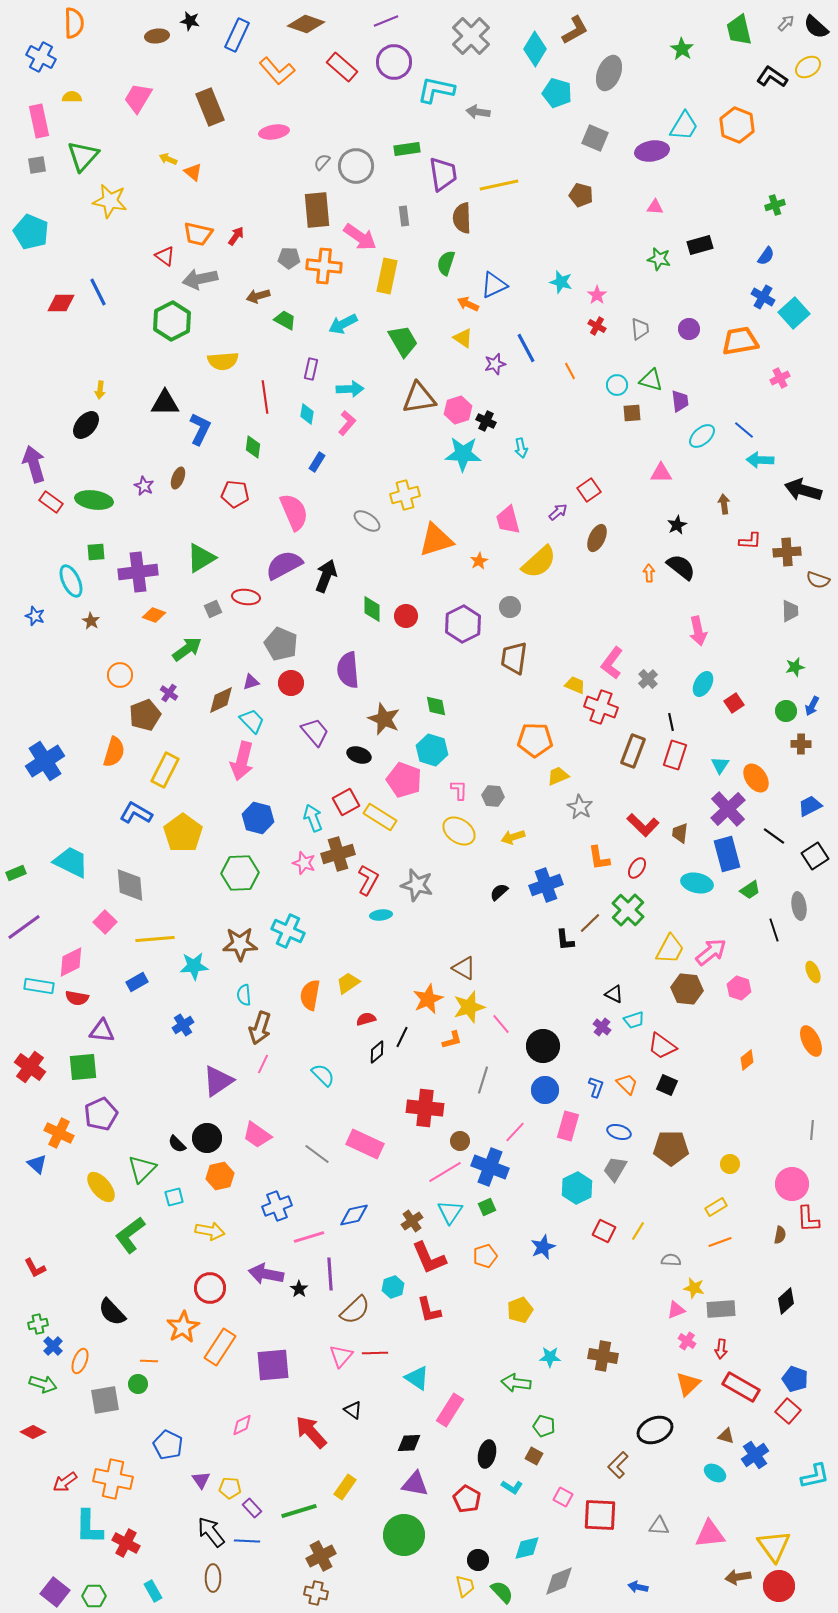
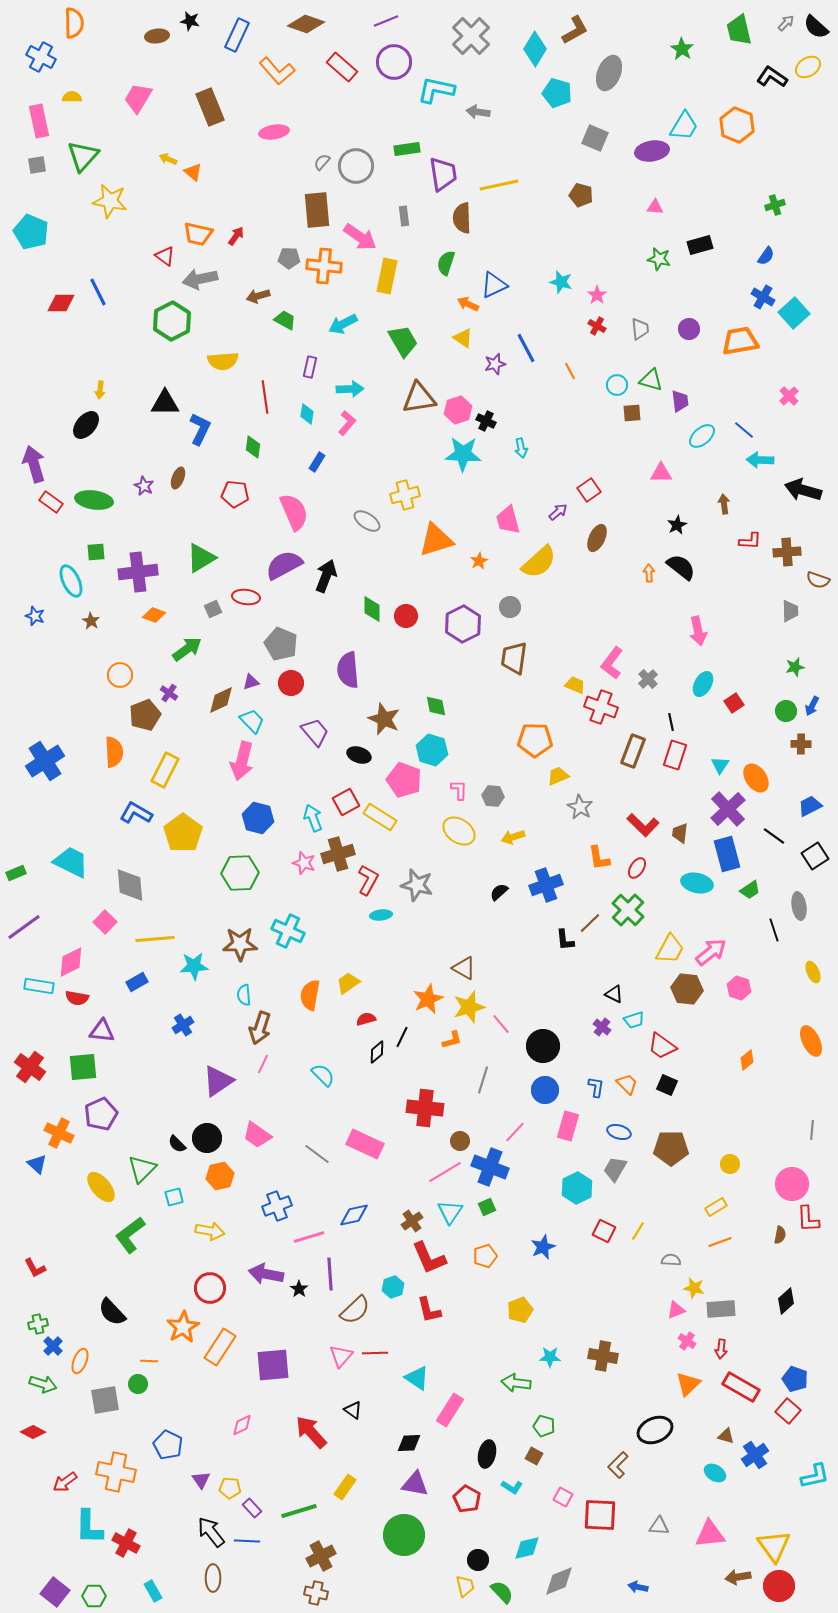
purple rectangle at (311, 369): moved 1 px left, 2 px up
pink cross at (780, 378): moved 9 px right, 18 px down; rotated 18 degrees counterclockwise
orange semicircle at (114, 752): rotated 20 degrees counterclockwise
blue L-shape at (596, 1087): rotated 10 degrees counterclockwise
orange cross at (113, 1479): moved 3 px right, 7 px up
